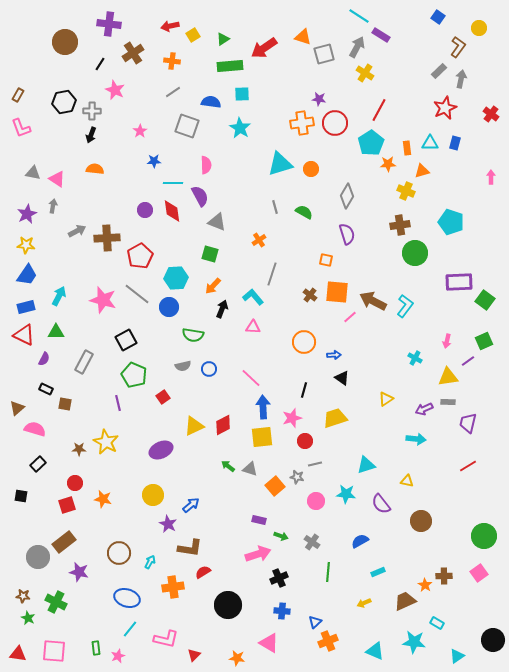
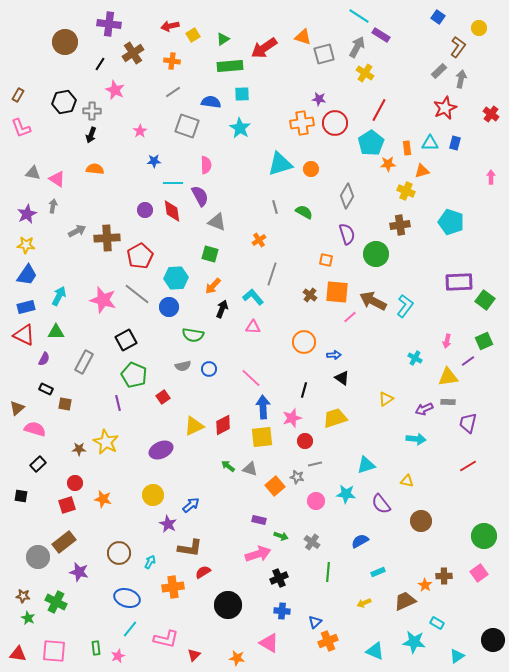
green circle at (415, 253): moved 39 px left, 1 px down
